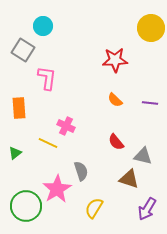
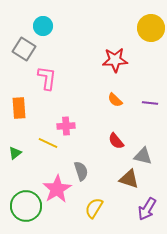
gray square: moved 1 px right, 1 px up
pink cross: rotated 30 degrees counterclockwise
red semicircle: moved 1 px up
